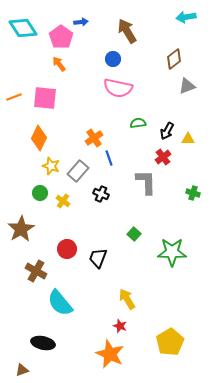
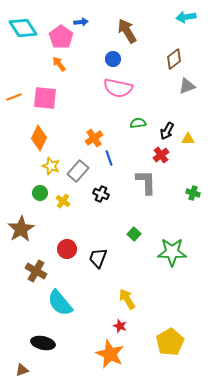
red cross: moved 2 px left, 2 px up
